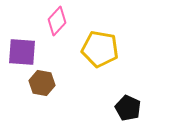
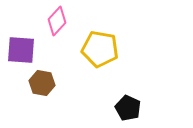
purple square: moved 1 px left, 2 px up
